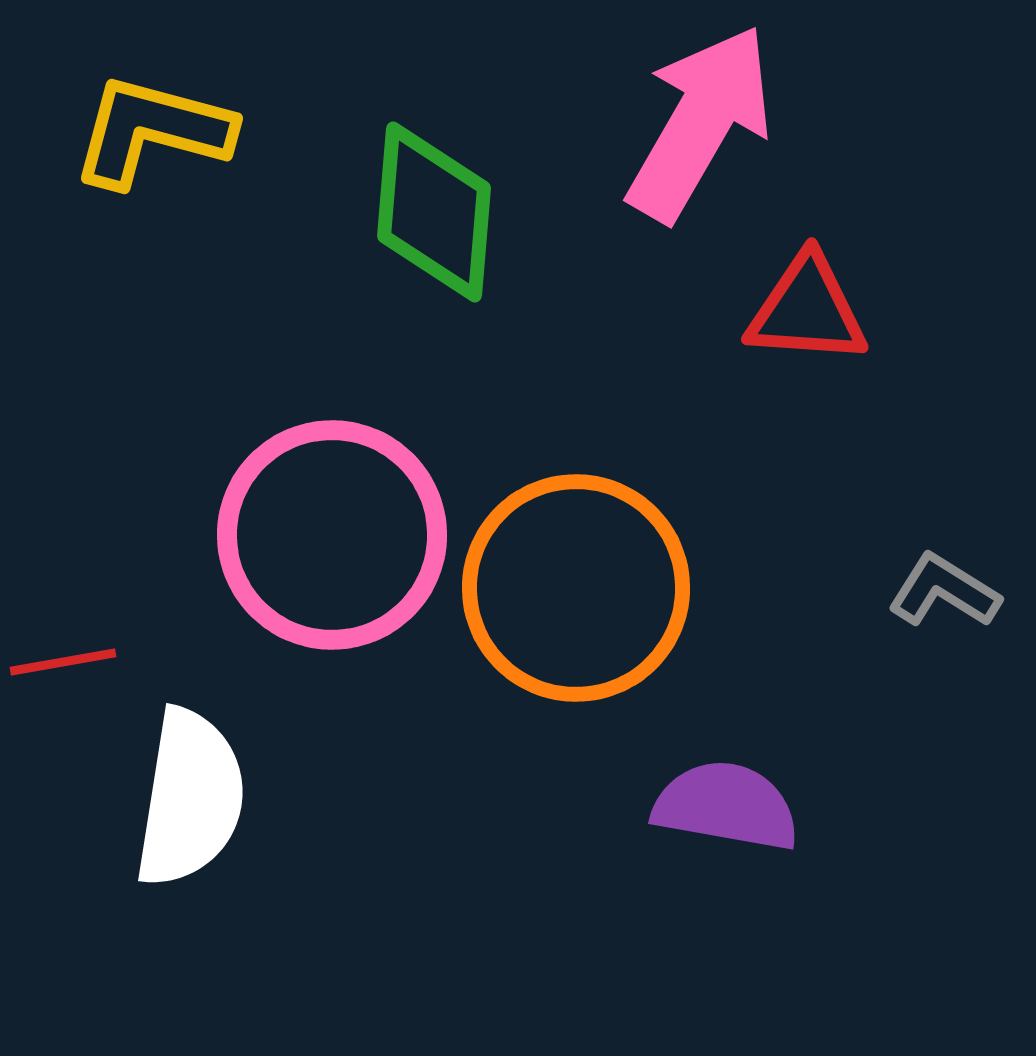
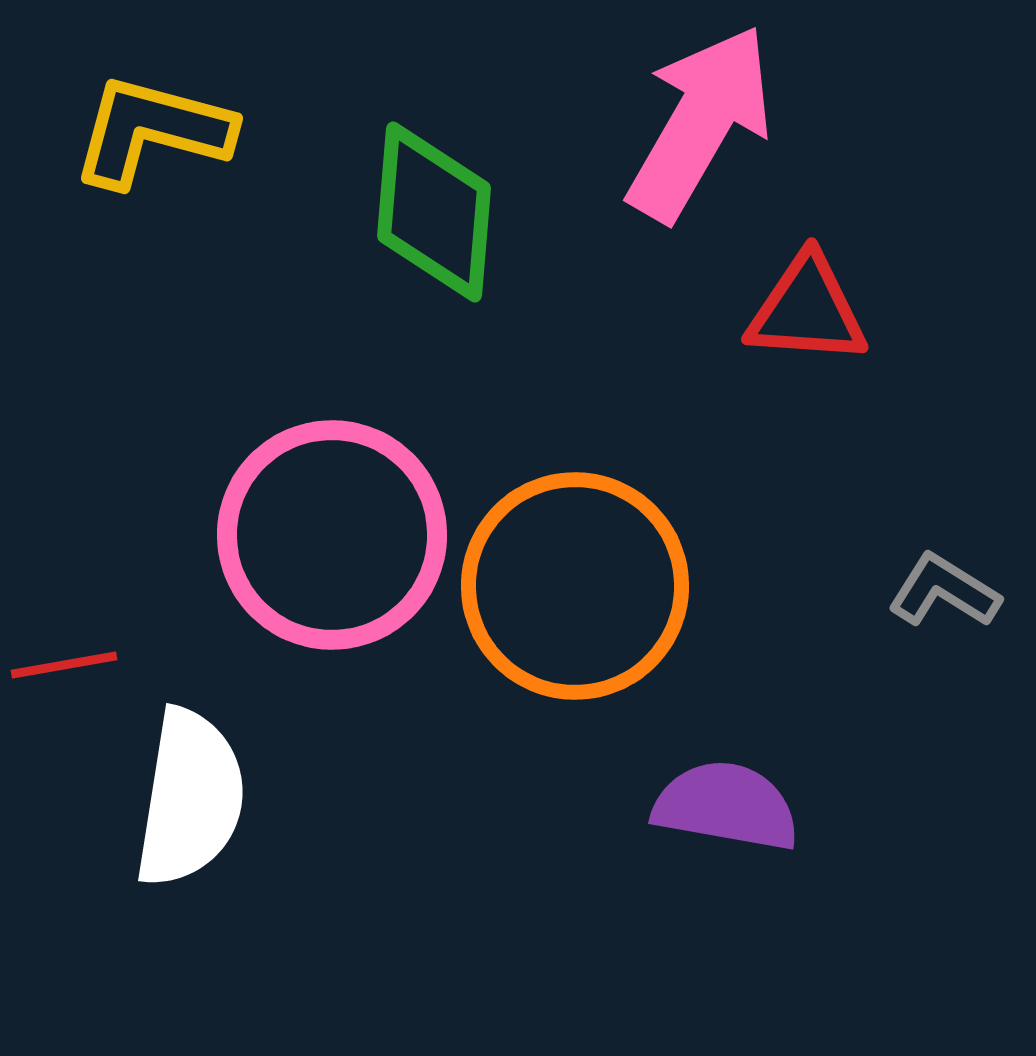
orange circle: moved 1 px left, 2 px up
red line: moved 1 px right, 3 px down
